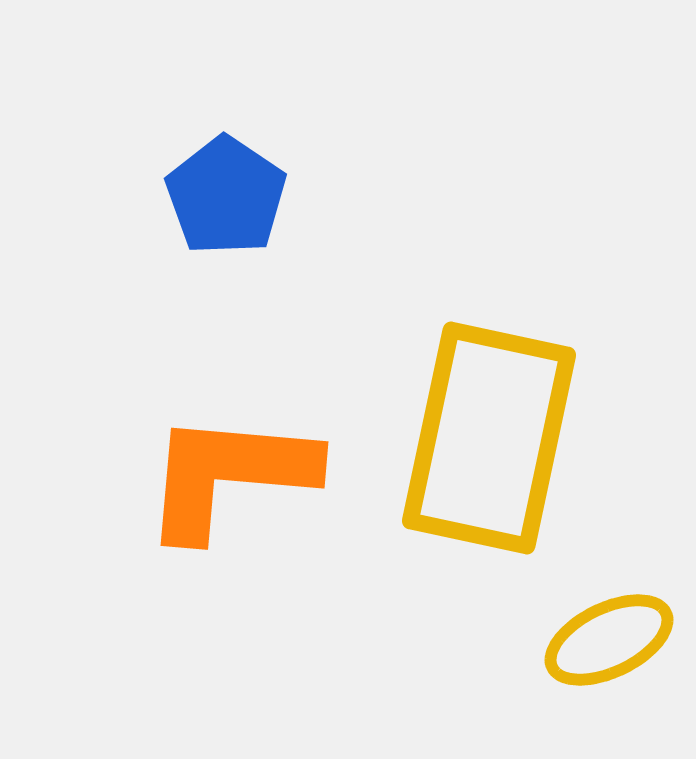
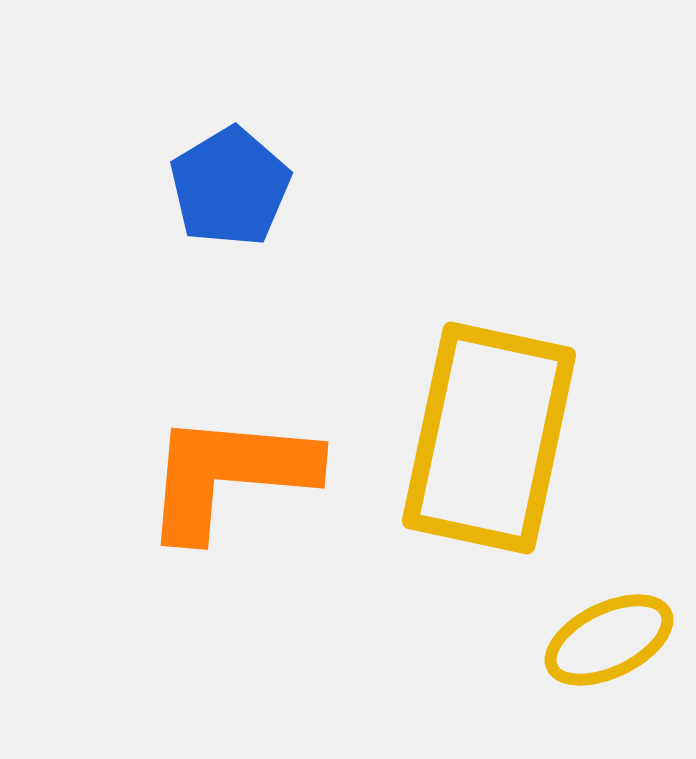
blue pentagon: moved 4 px right, 9 px up; rotated 7 degrees clockwise
